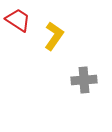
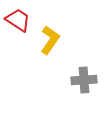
yellow L-shape: moved 4 px left, 4 px down
